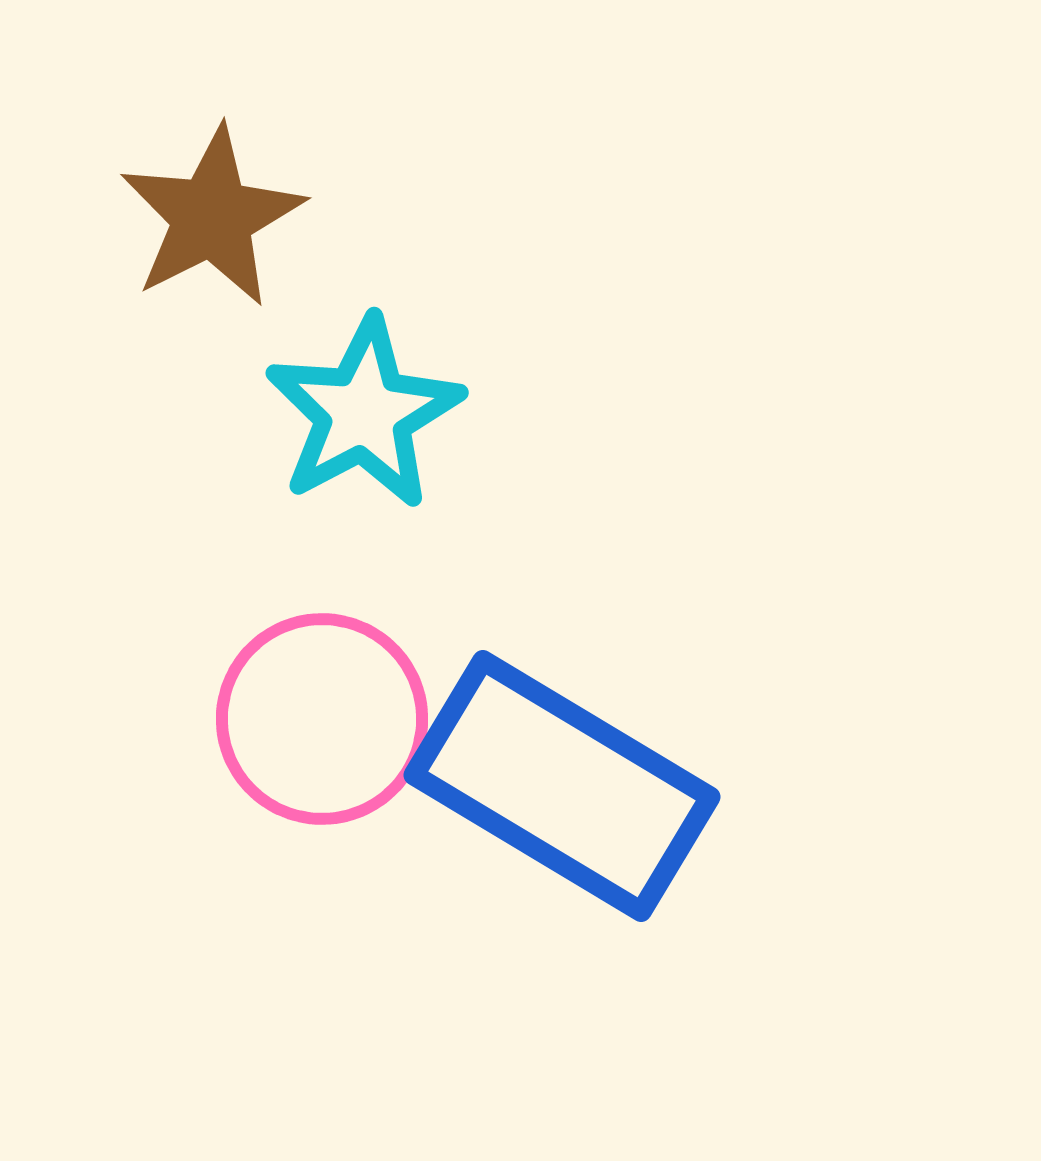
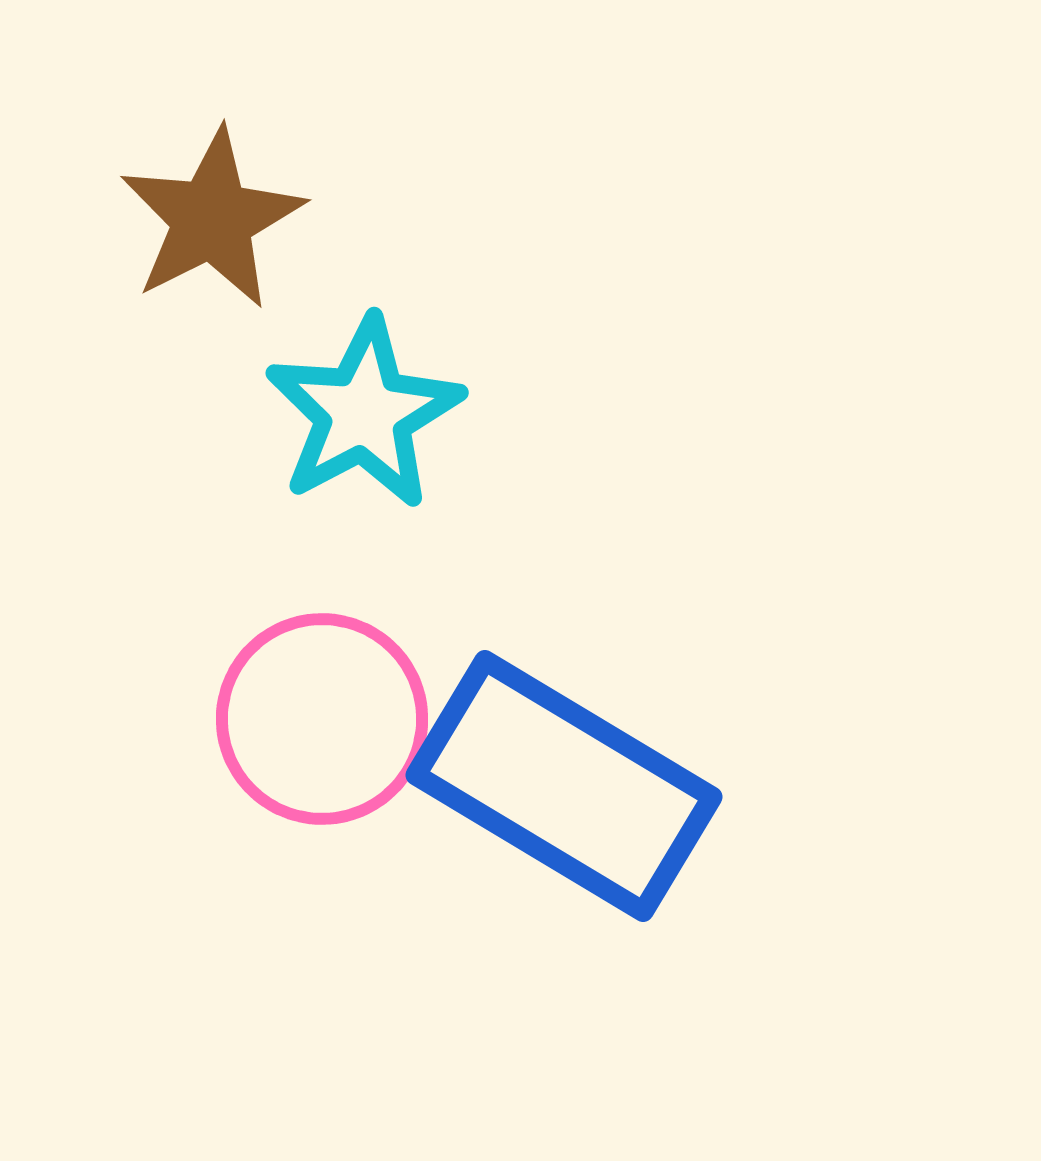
brown star: moved 2 px down
blue rectangle: moved 2 px right
